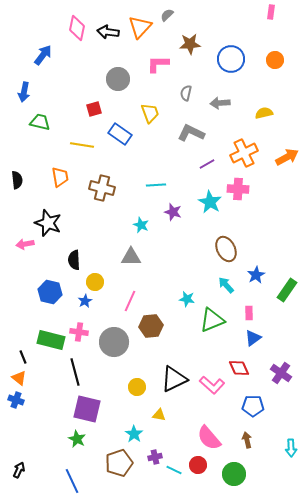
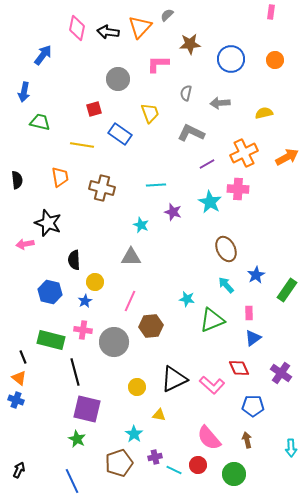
pink cross at (79, 332): moved 4 px right, 2 px up
